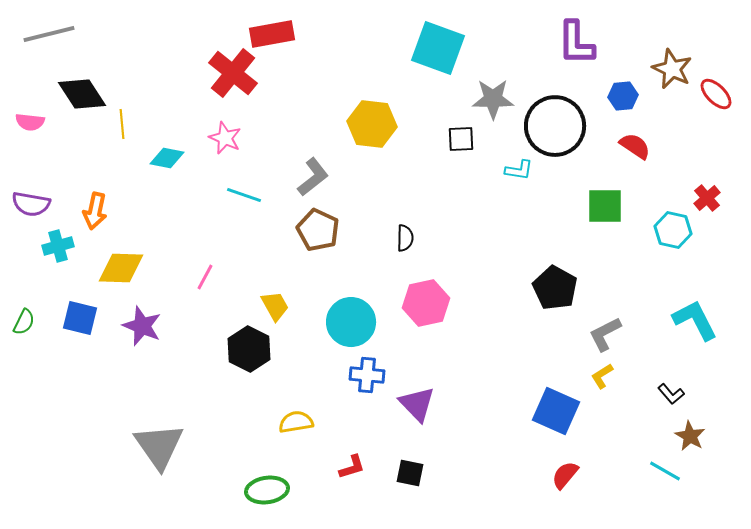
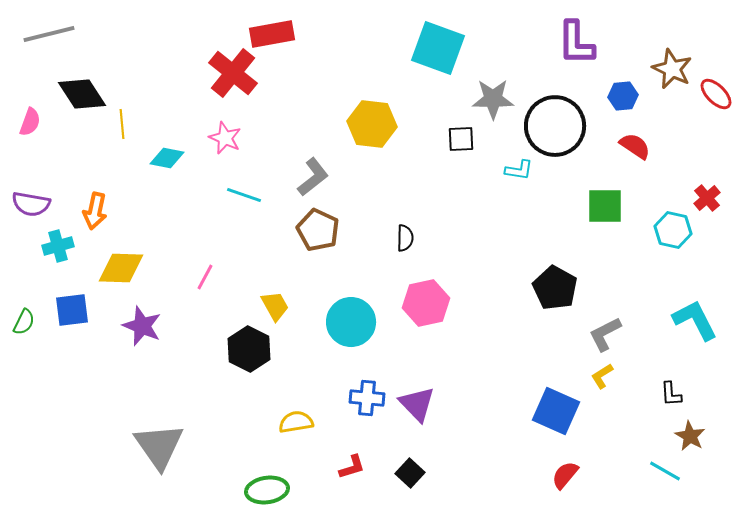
pink semicircle at (30, 122): rotated 76 degrees counterclockwise
blue square at (80, 318): moved 8 px left, 8 px up; rotated 21 degrees counterclockwise
blue cross at (367, 375): moved 23 px down
black L-shape at (671, 394): rotated 36 degrees clockwise
black square at (410, 473): rotated 32 degrees clockwise
